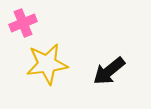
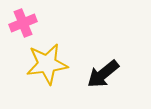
black arrow: moved 6 px left, 3 px down
